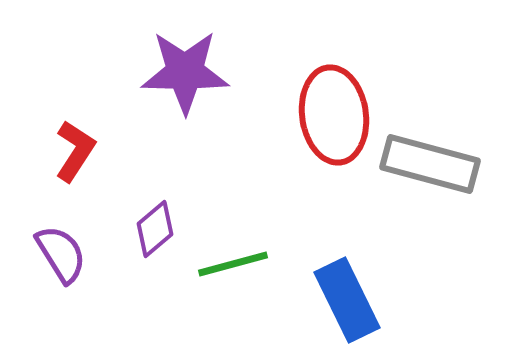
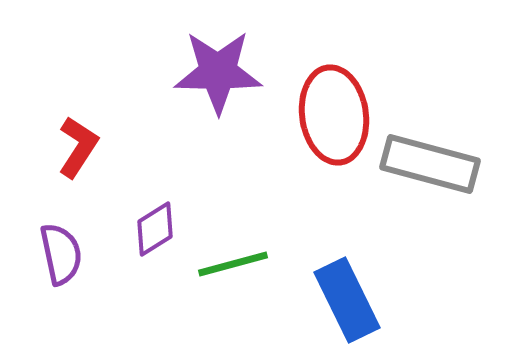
purple star: moved 33 px right
red L-shape: moved 3 px right, 4 px up
purple diamond: rotated 8 degrees clockwise
purple semicircle: rotated 20 degrees clockwise
